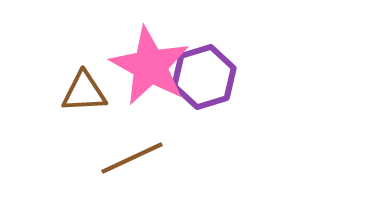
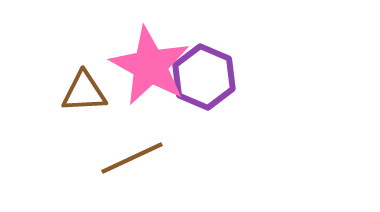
purple hexagon: rotated 20 degrees counterclockwise
